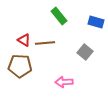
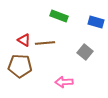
green rectangle: rotated 30 degrees counterclockwise
